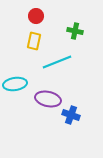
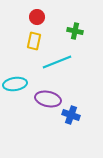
red circle: moved 1 px right, 1 px down
